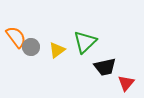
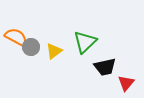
orange semicircle: rotated 25 degrees counterclockwise
yellow triangle: moved 3 px left, 1 px down
